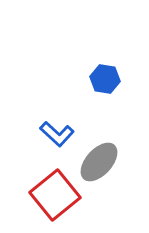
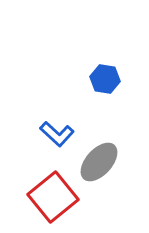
red square: moved 2 px left, 2 px down
